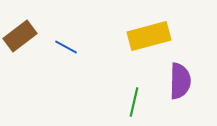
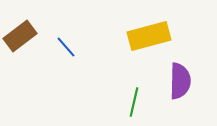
blue line: rotated 20 degrees clockwise
